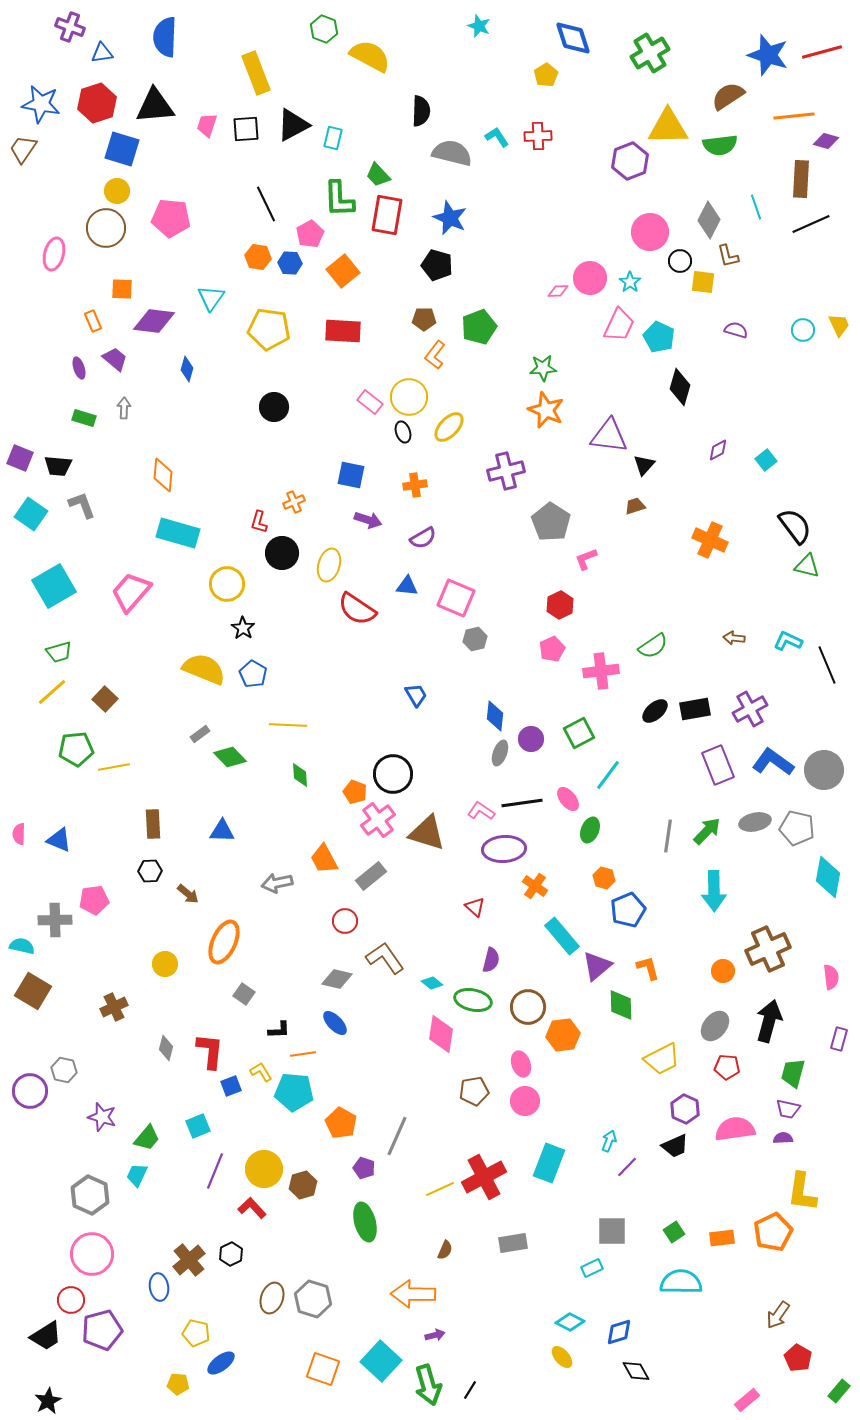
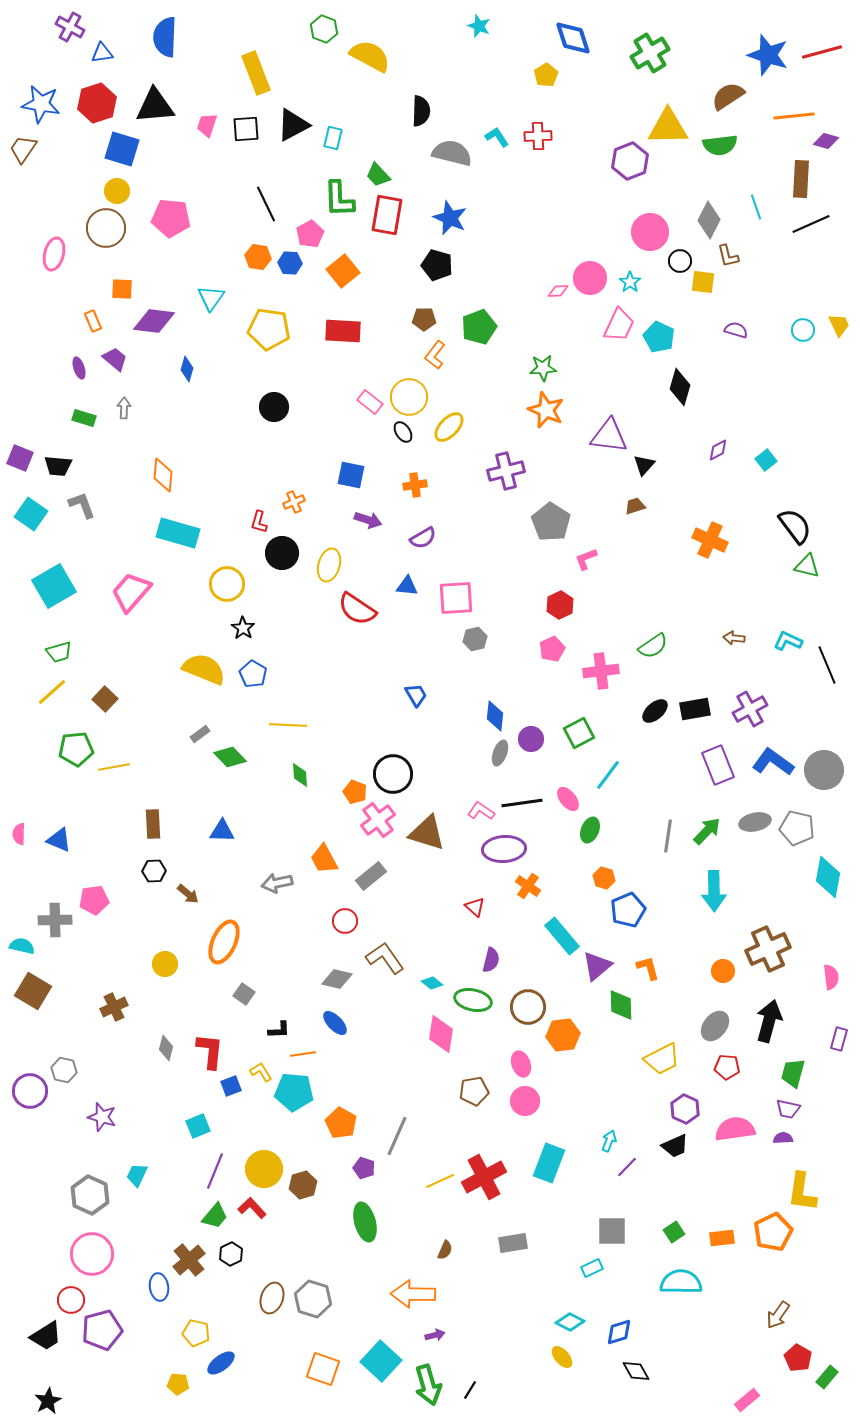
purple cross at (70, 27): rotated 8 degrees clockwise
black ellipse at (403, 432): rotated 15 degrees counterclockwise
pink square at (456, 598): rotated 27 degrees counterclockwise
black hexagon at (150, 871): moved 4 px right
orange cross at (535, 886): moved 7 px left
green trapezoid at (147, 1138): moved 68 px right, 78 px down
yellow line at (440, 1189): moved 8 px up
green rectangle at (839, 1391): moved 12 px left, 14 px up
